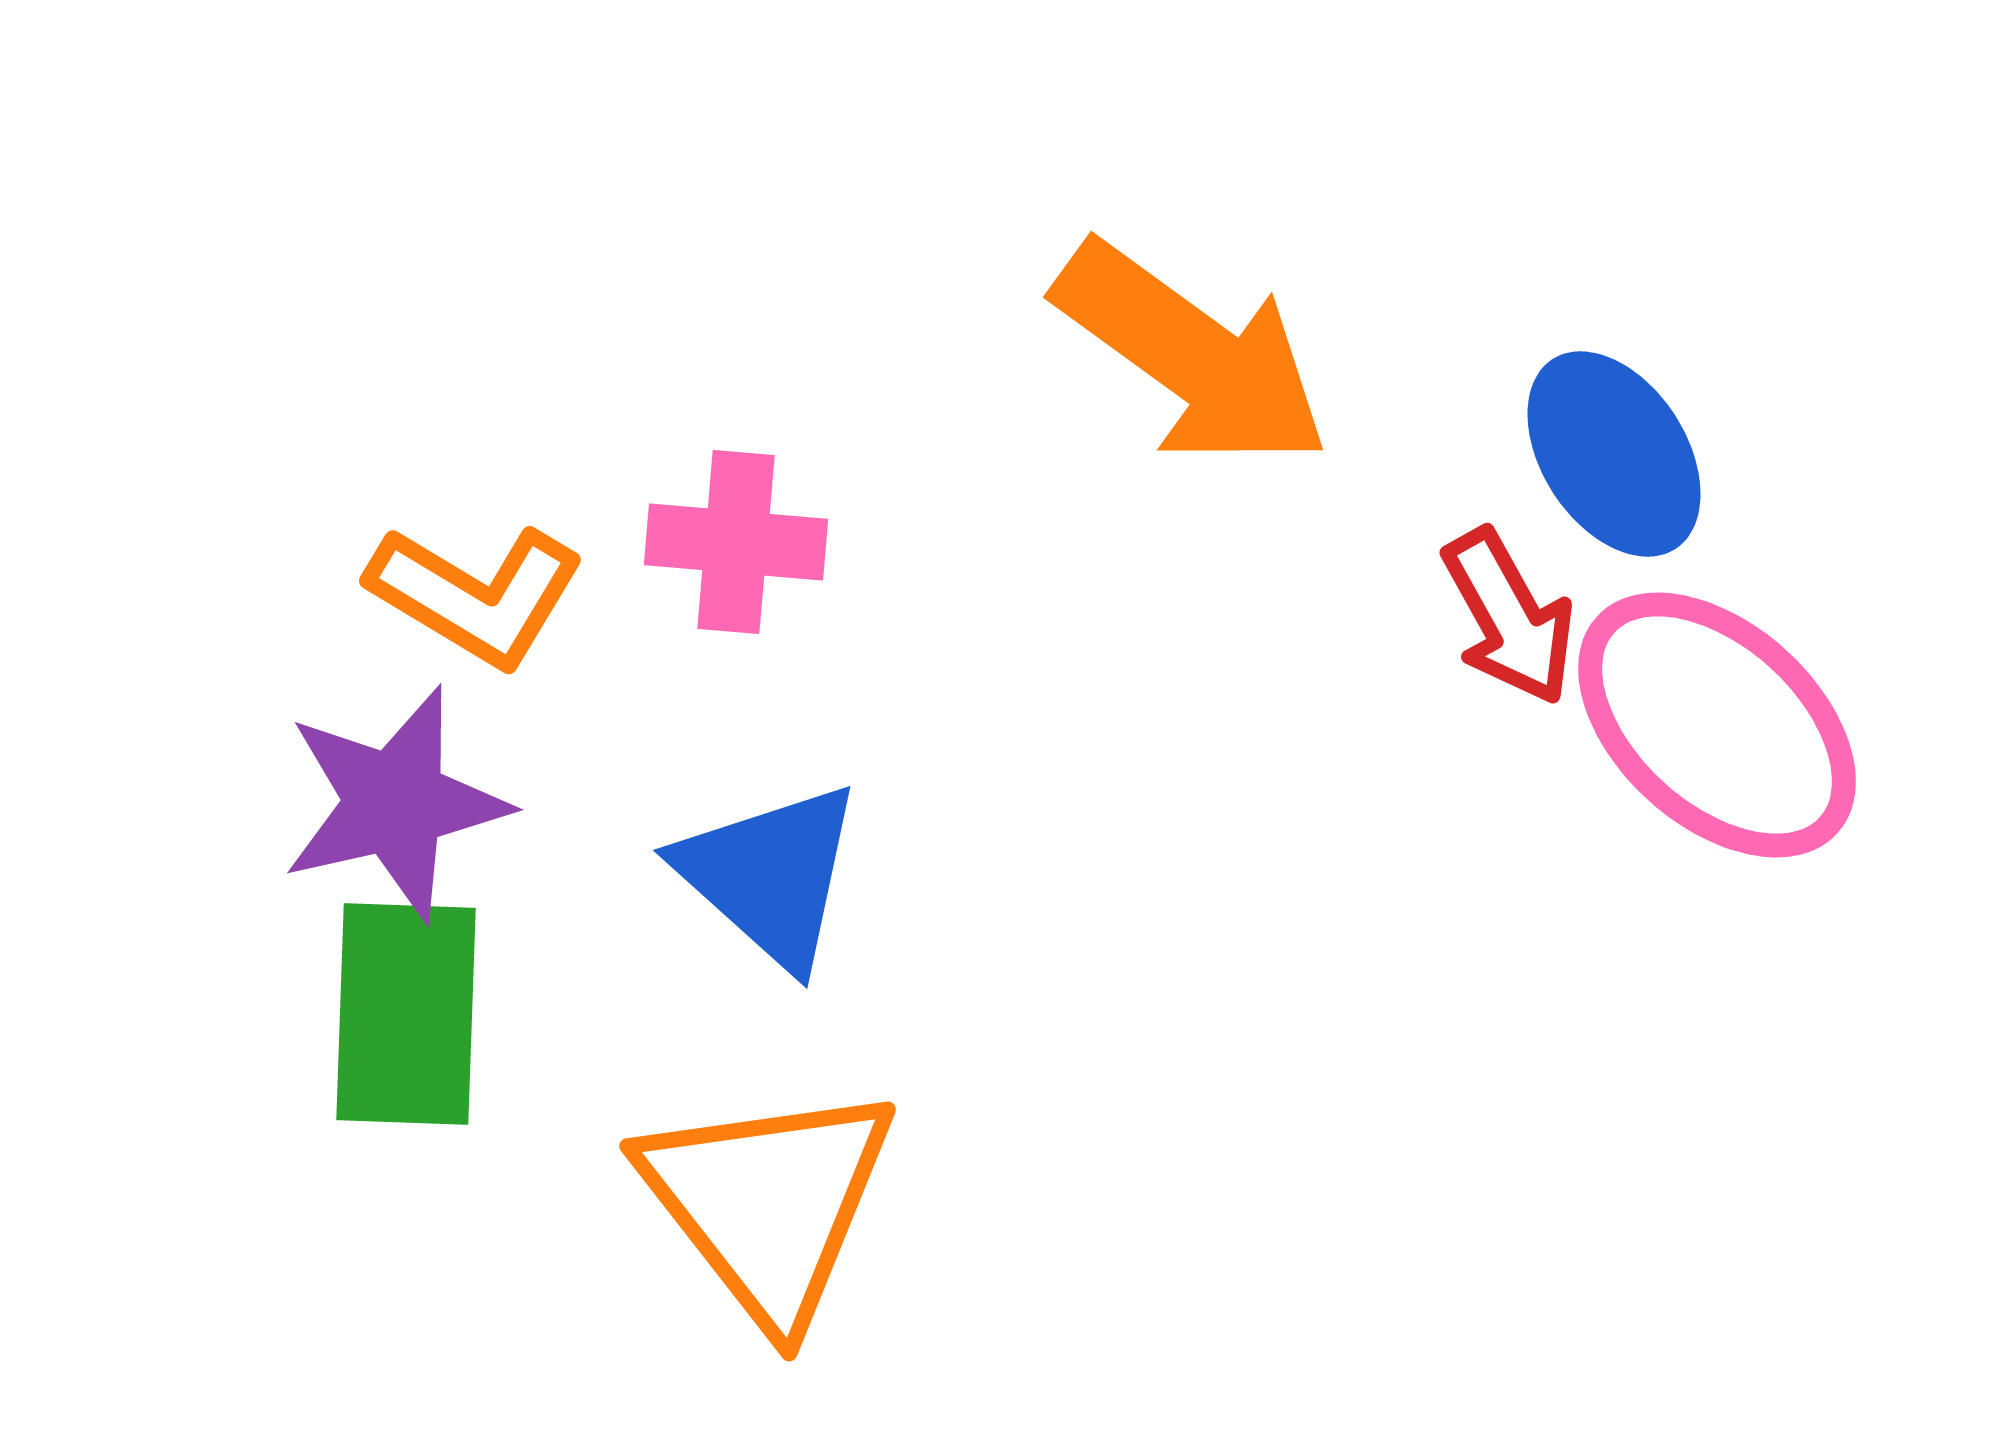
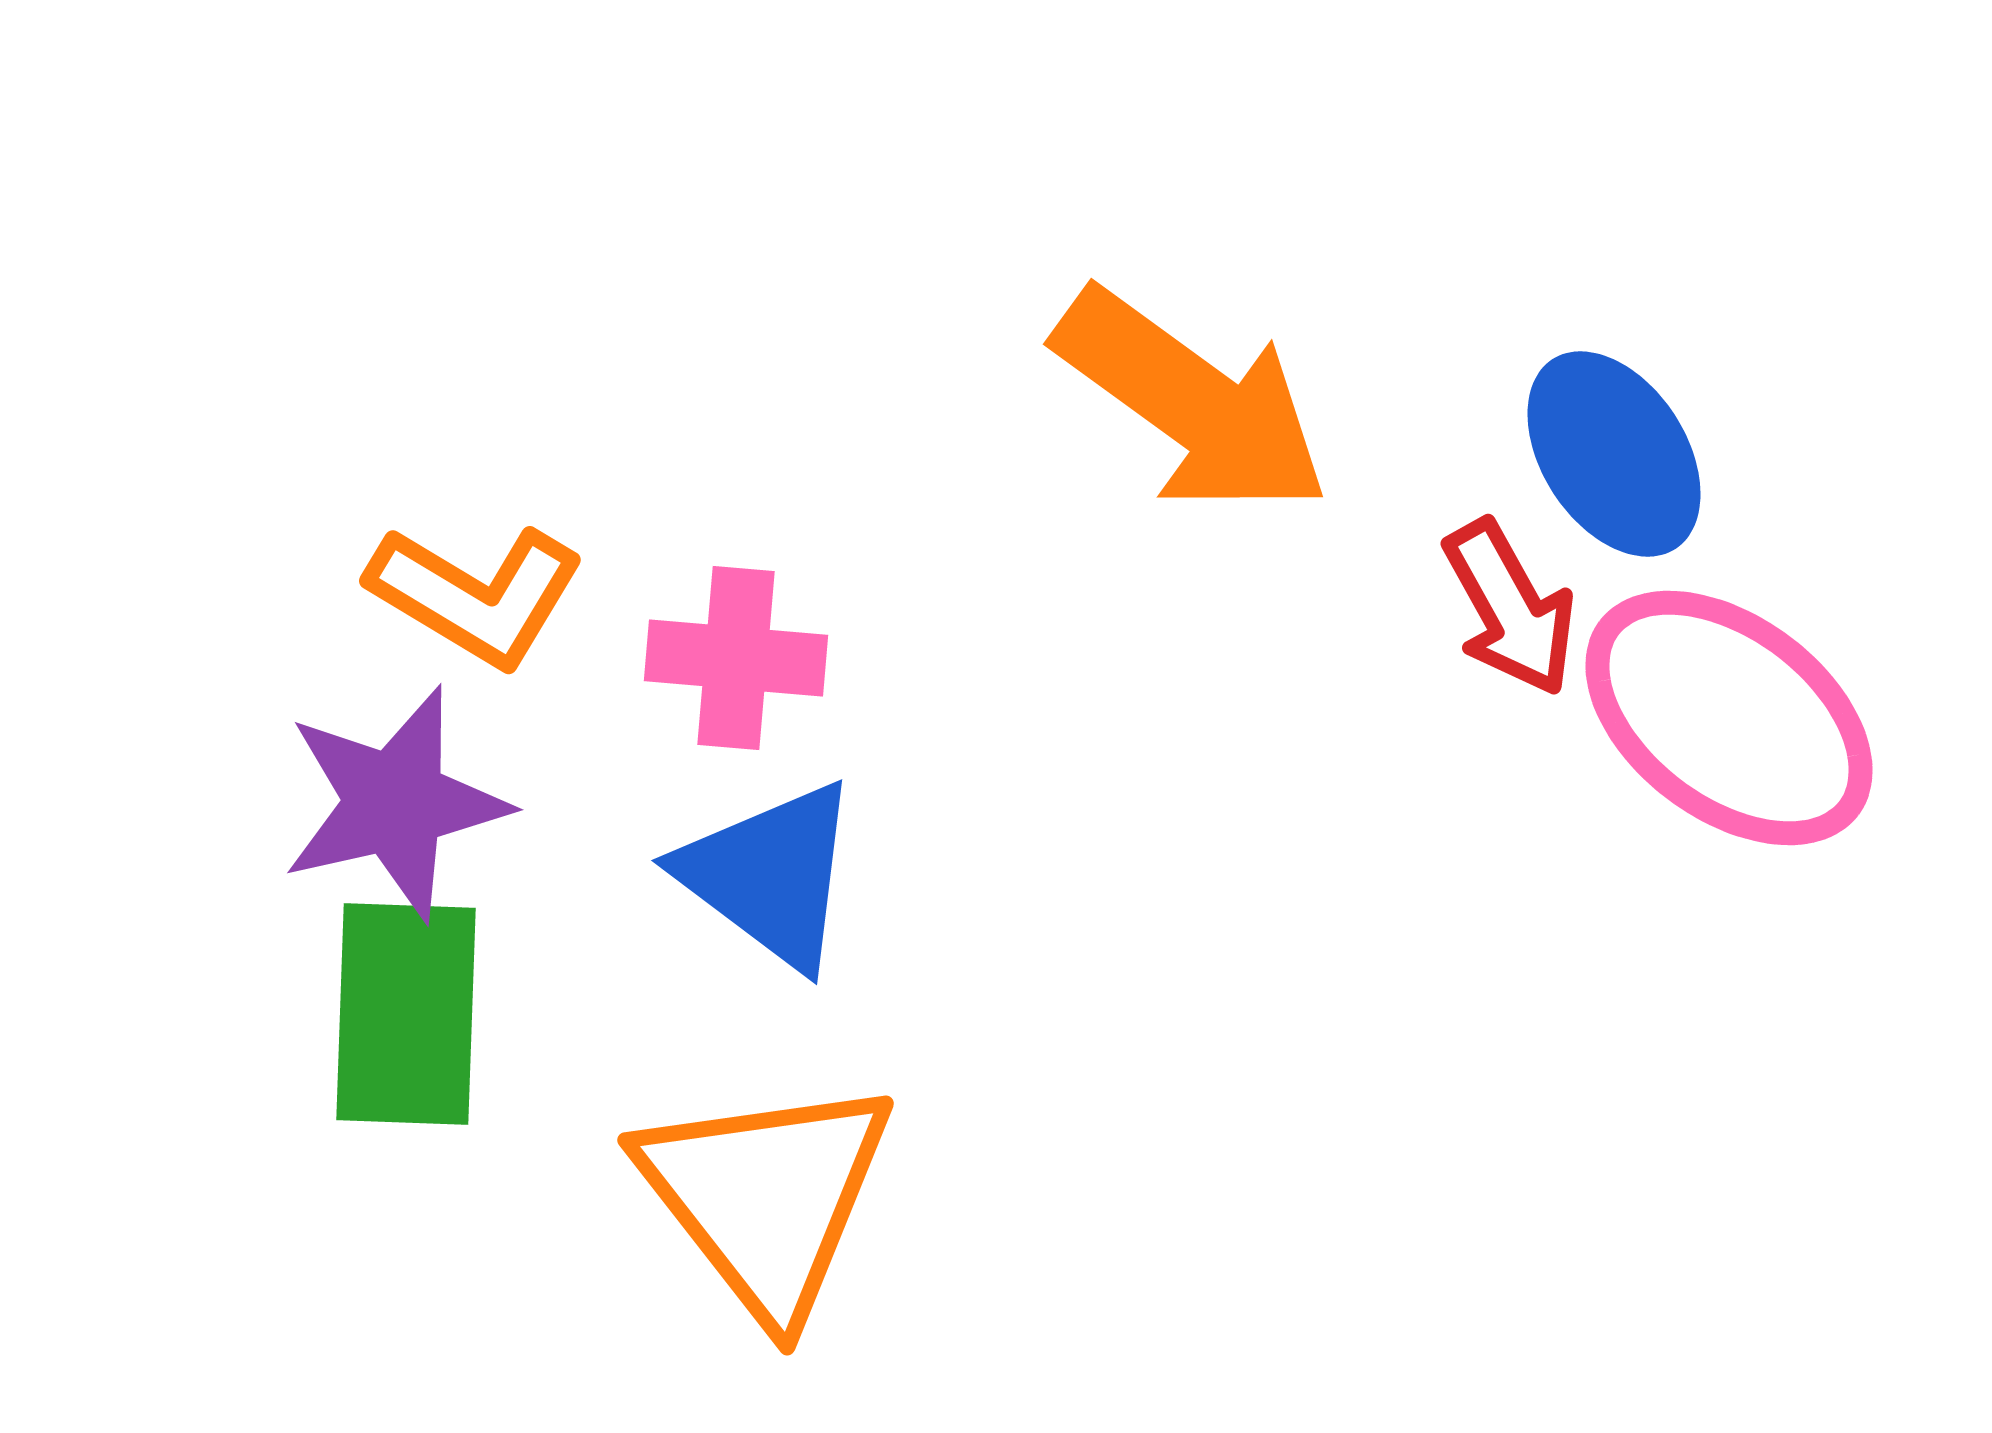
orange arrow: moved 47 px down
pink cross: moved 116 px down
red arrow: moved 1 px right, 9 px up
pink ellipse: moved 12 px right, 7 px up; rotated 5 degrees counterclockwise
blue triangle: rotated 5 degrees counterclockwise
orange triangle: moved 2 px left, 6 px up
